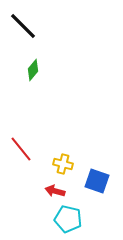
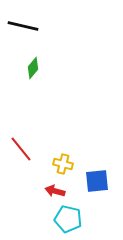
black line: rotated 32 degrees counterclockwise
green diamond: moved 2 px up
blue square: rotated 25 degrees counterclockwise
